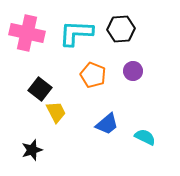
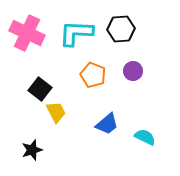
pink cross: rotated 12 degrees clockwise
